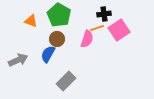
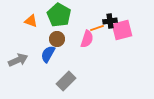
black cross: moved 6 px right, 7 px down
pink square: moved 3 px right; rotated 20 degrees clockwise
